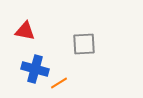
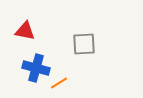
blue cross: moved 1 px right, 1 px up
